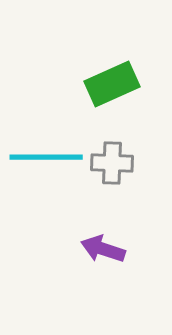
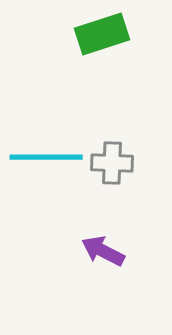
green rectangle: moved 10 px left, 50 px up; rotated 6 degrees clockwise
purple arrow: moved 2 px down; rotated 9 degrees clockwise
